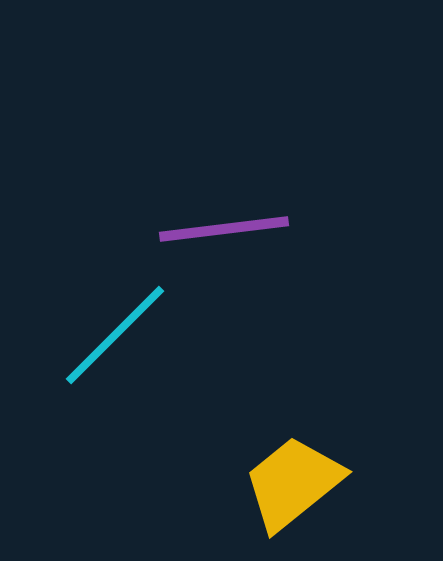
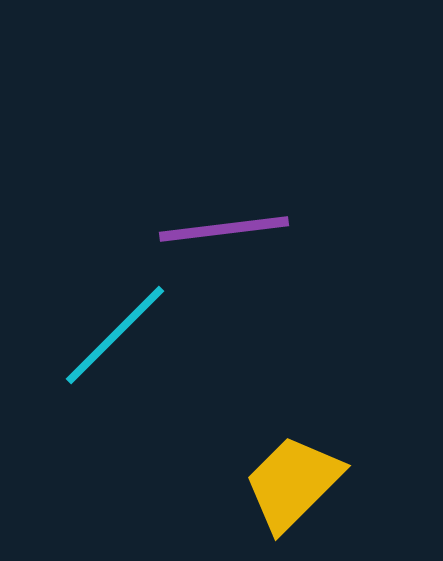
yellow trapezoid: rotated 6 degrees counterclockwise
